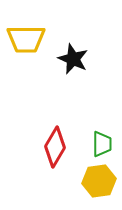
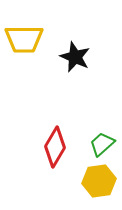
yellow trapezoid: moved 2 px left
black star: moved 2 px right, 2 px up
green trapezoid: rotated 132 degrees counterclockwise
